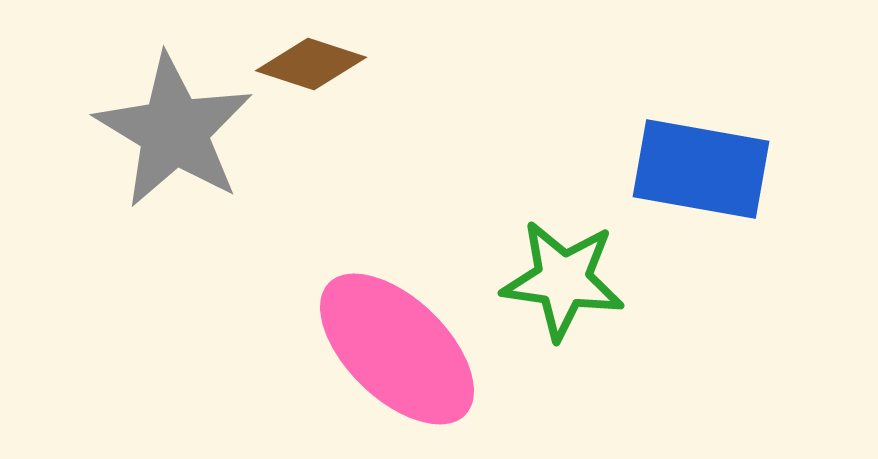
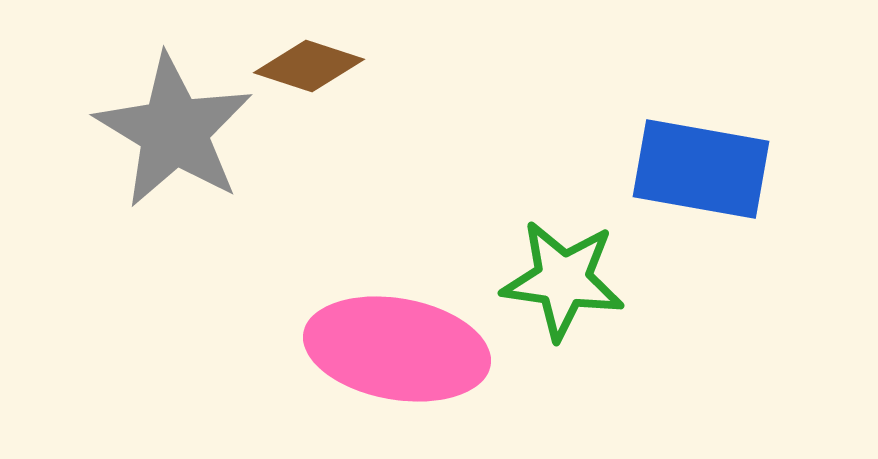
brown diamond: moved 2 px left, 2 px down
pink ellipse: rotated 34 degrees counterclockwise
